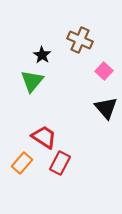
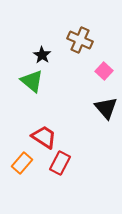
green triangle: rotated 30 degrees counterclockwise
